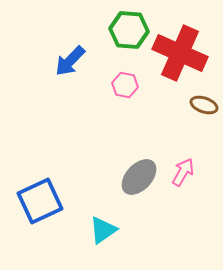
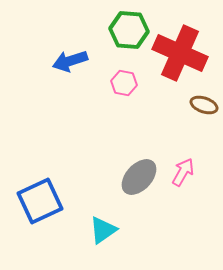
blue arrow: rotated 28 degrees clockwise
pink hexagon: moved 1 px left, 2 px up
